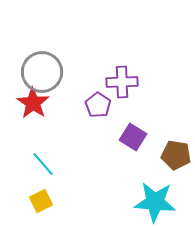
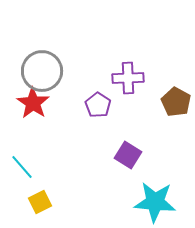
gray circle: moved 1 px up
purple cross: moved 6 px right, 4 px up
purple square: moved 5 px left, 18 px down
brown pentagon: moved 53 px up; rotated 20 degrees clockwise
cyan line: moved 21 px left, 3 px down
yellow square: moved 1 px left, 1 px down
